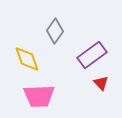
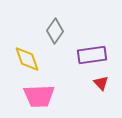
purple rectangle: rotated 28 degrees clockwise
